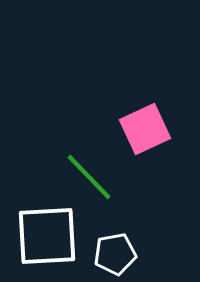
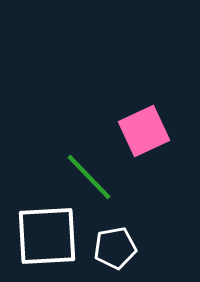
pink square: moved 1 px left, 2 px down
white pentagon: moved 6 px up
